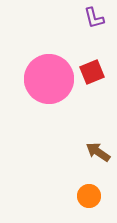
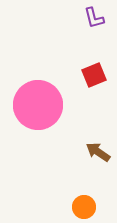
red square: moved 2 px right, 3 px down
pink circle: moved 11 px left, 26 px down
orange circle: moved 5 px left, 11 px down
